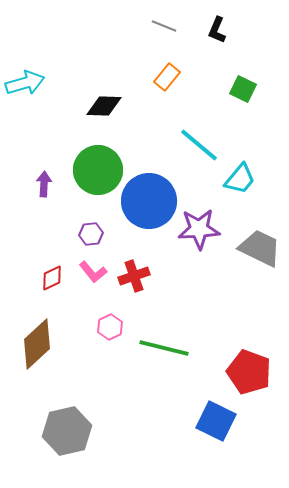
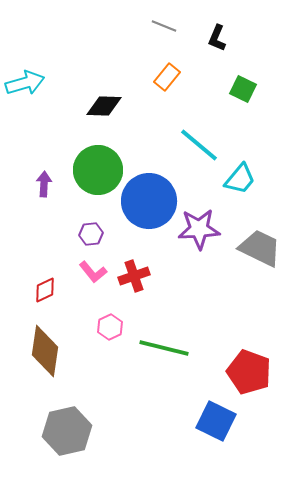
black L-shape: moved 8 px down
red diamond: moved 7 px left, 12 px down
brown diamond: moved 8 px right, 7 px down; rotated 39 degrees counterclockwise
